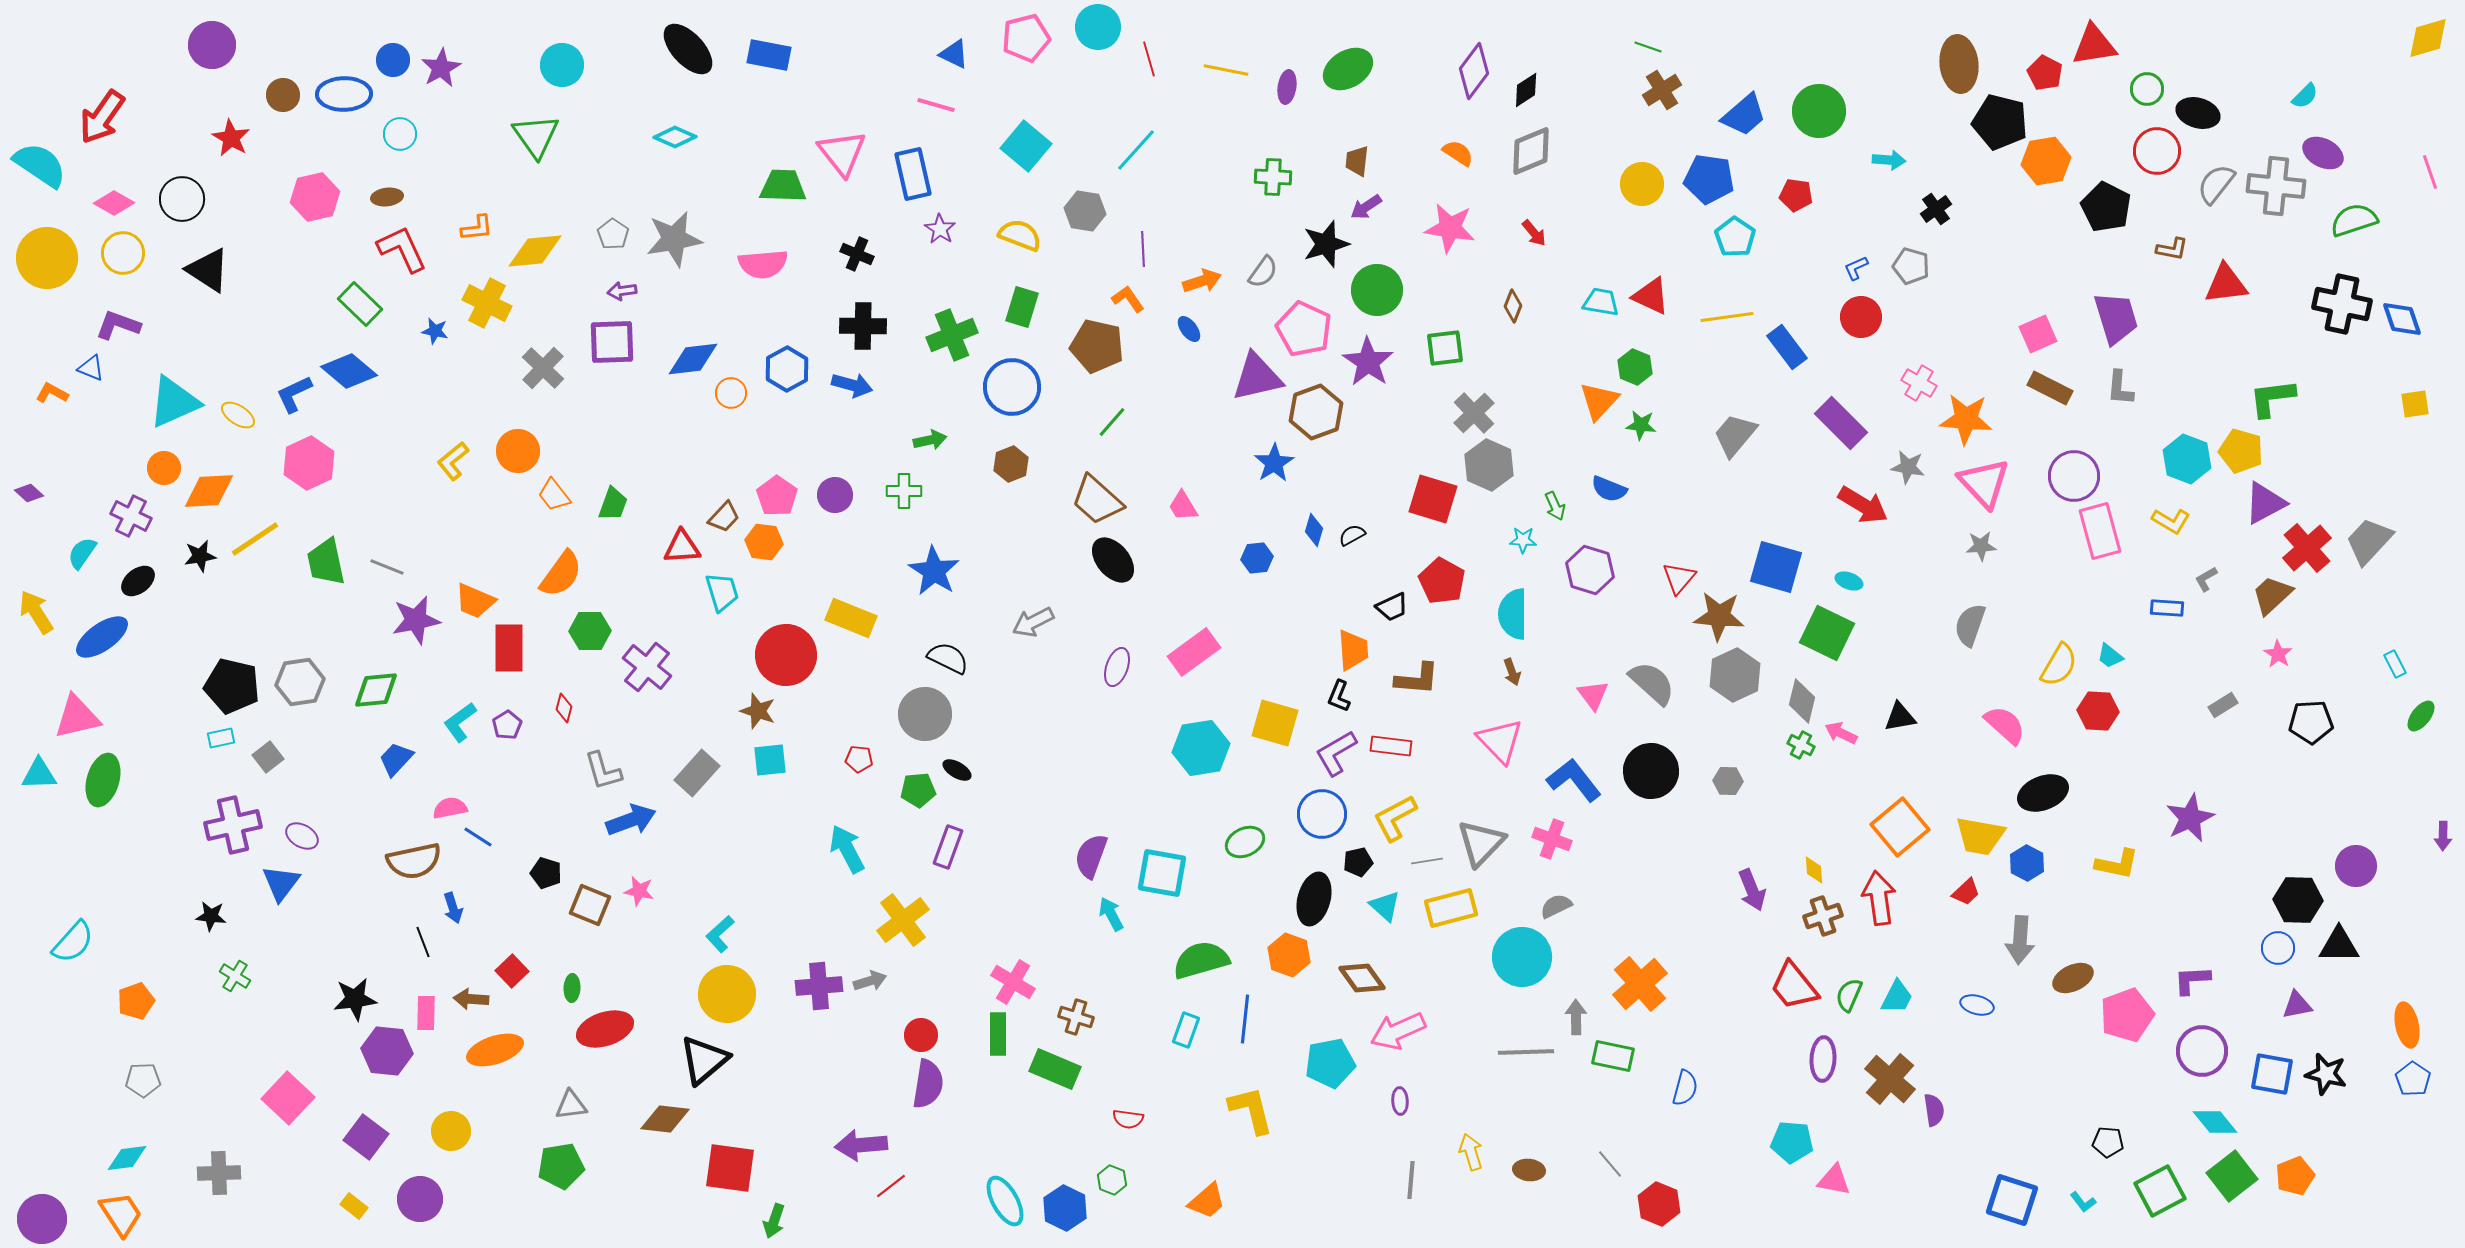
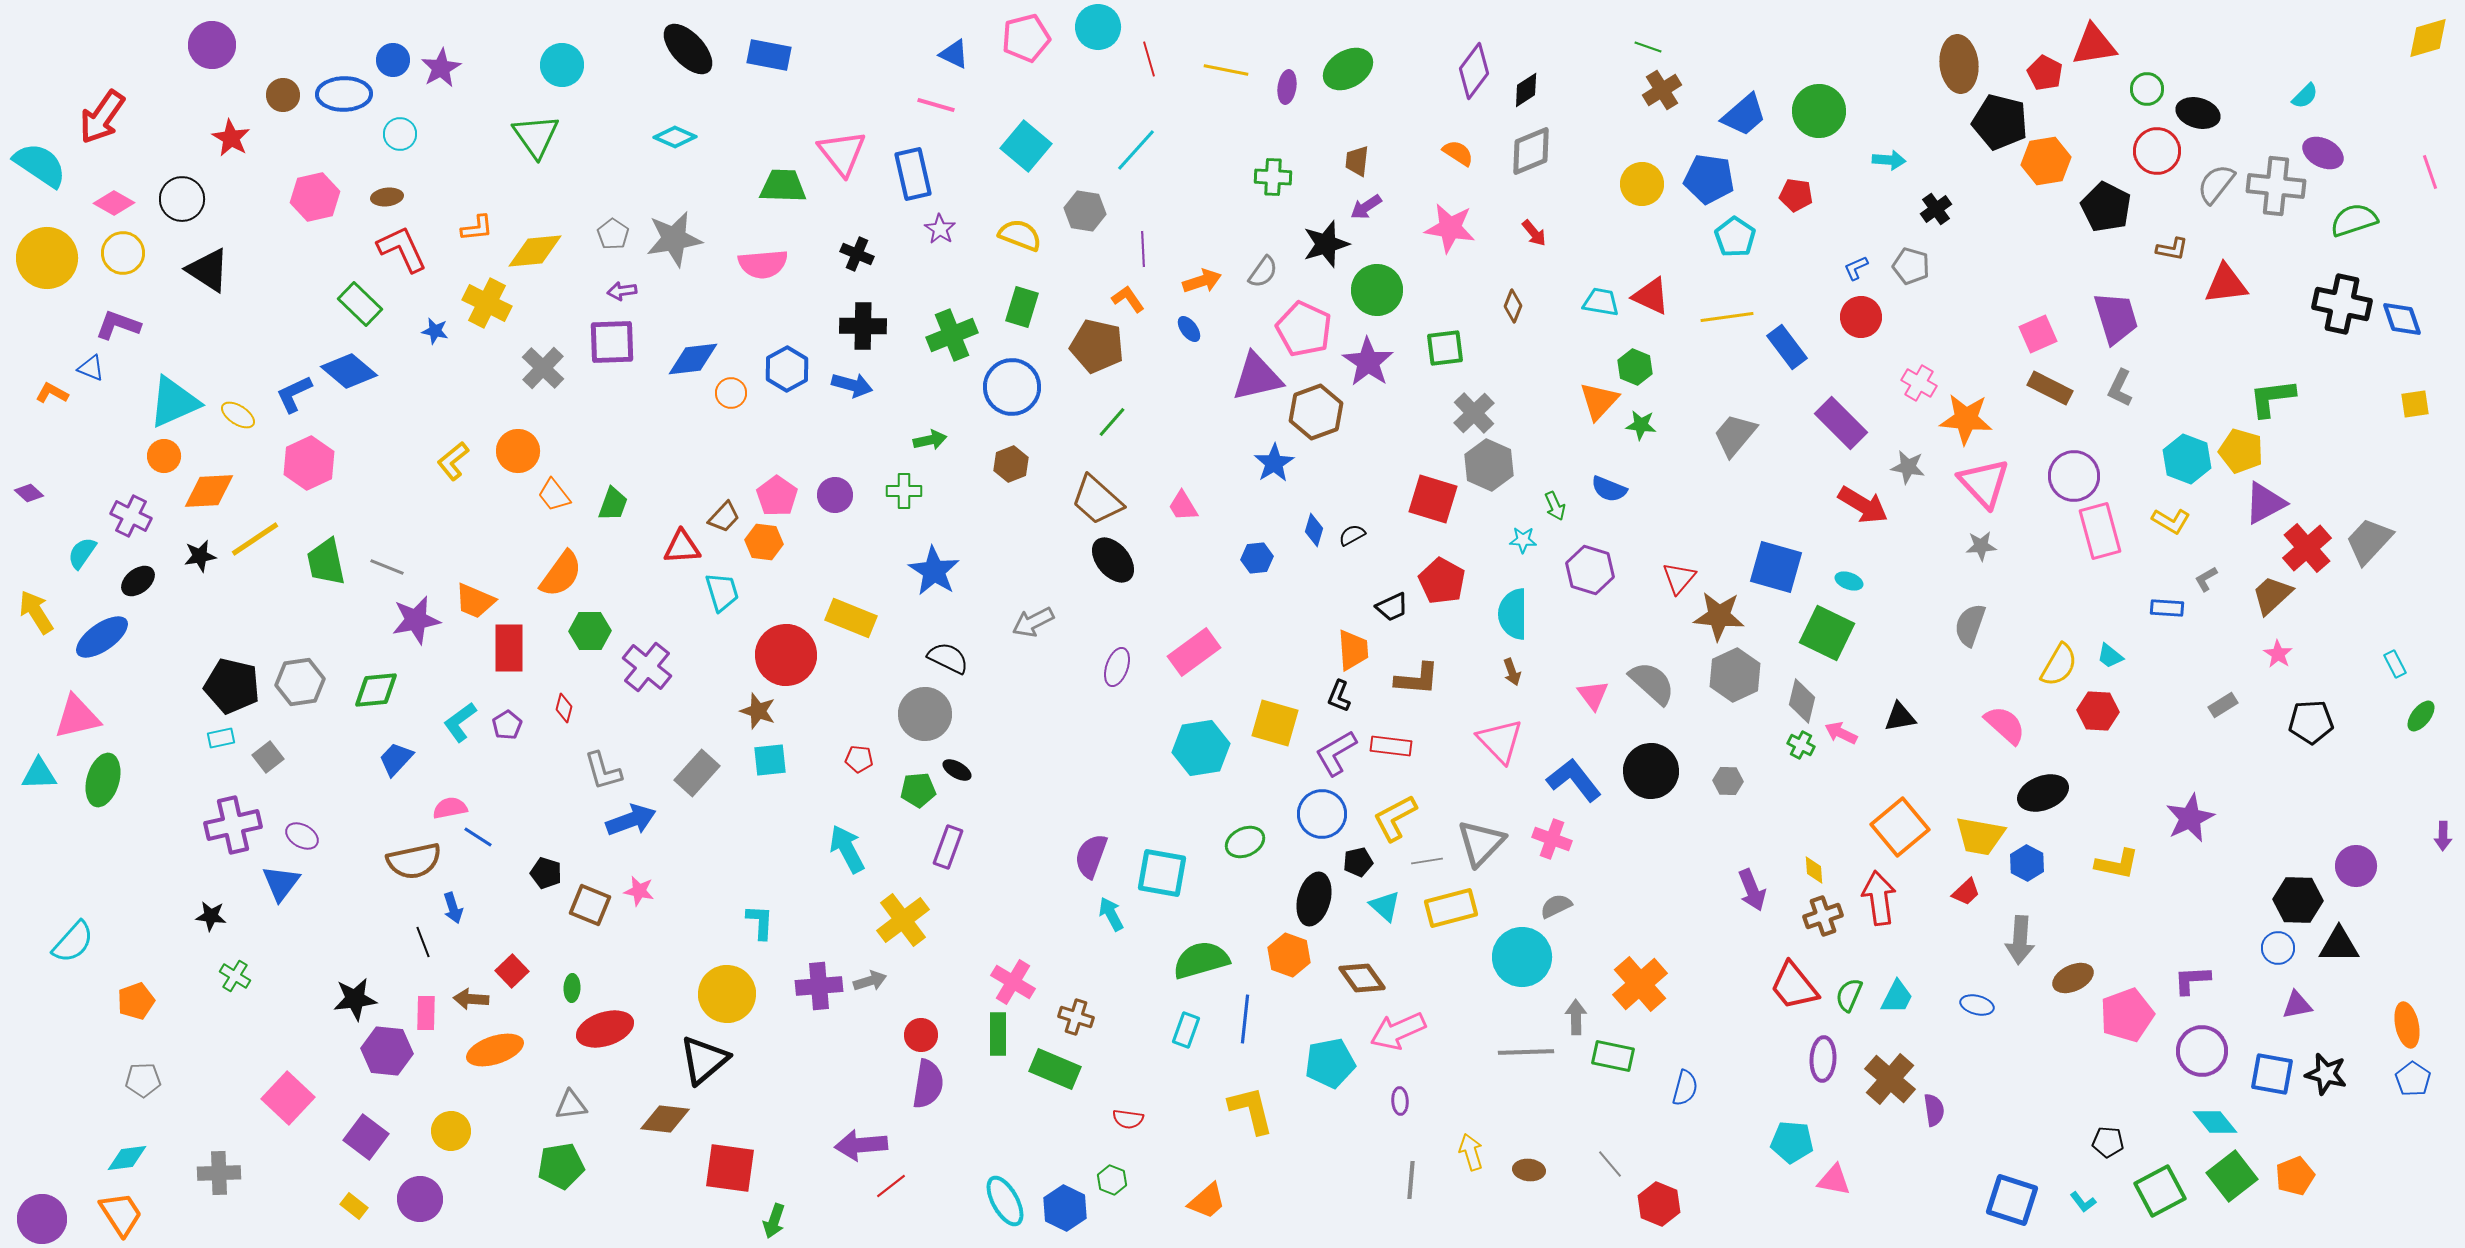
gray L-shape at (2120, 388): rotated 21 degrees clockwise
orange circle at (164, 468): moved 12 px up
cyan L-shape at (720, 934): moved 40 px right, 12 px up; rotated 135 degrees clockwise
